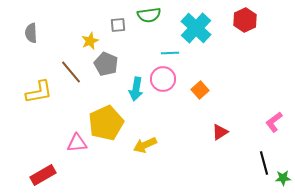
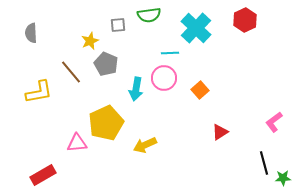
pink circle: moved 1 px right, 1 px up
